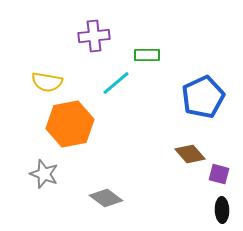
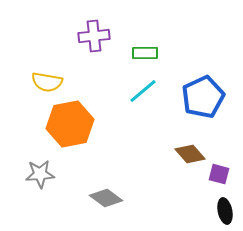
green rectangle: moved 2 px left, 2 px up
cyan line: moved 27 px right, 8 px down
gray star: moved 4 px left; rotated 24 degrees counterclockwise
black ellipse: moved 3 px right, 1 px down; rotated 10 degrees counterclockwise
